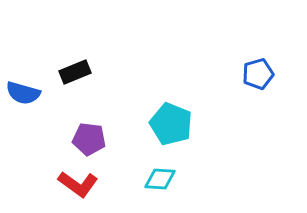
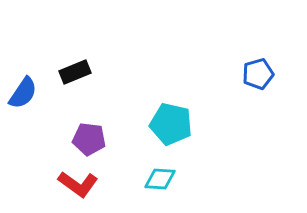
blue semicircle: rotated 72 degrees counterclockwise
cyan pentagon: rotated 9 degrees counterclockwise
